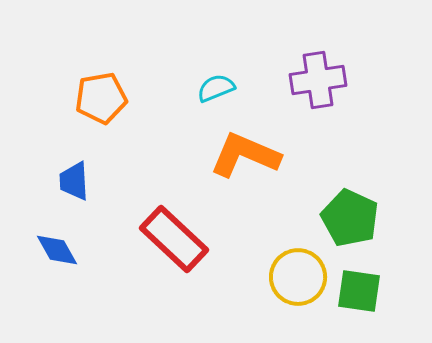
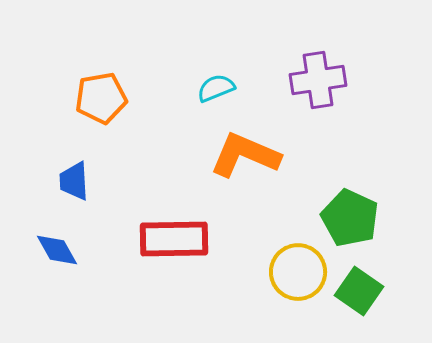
red rectangle: rotated 44 degrees counterclockwise
yellow circle: moved 5 px up
green square: rotated 27 degrees clockwise
